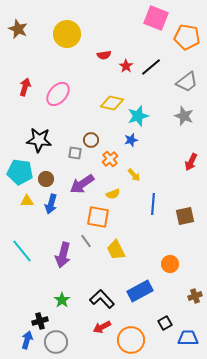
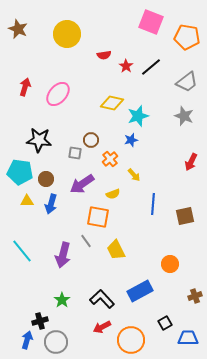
pink square at (156, 18): moved 5 px left, 4 px down
